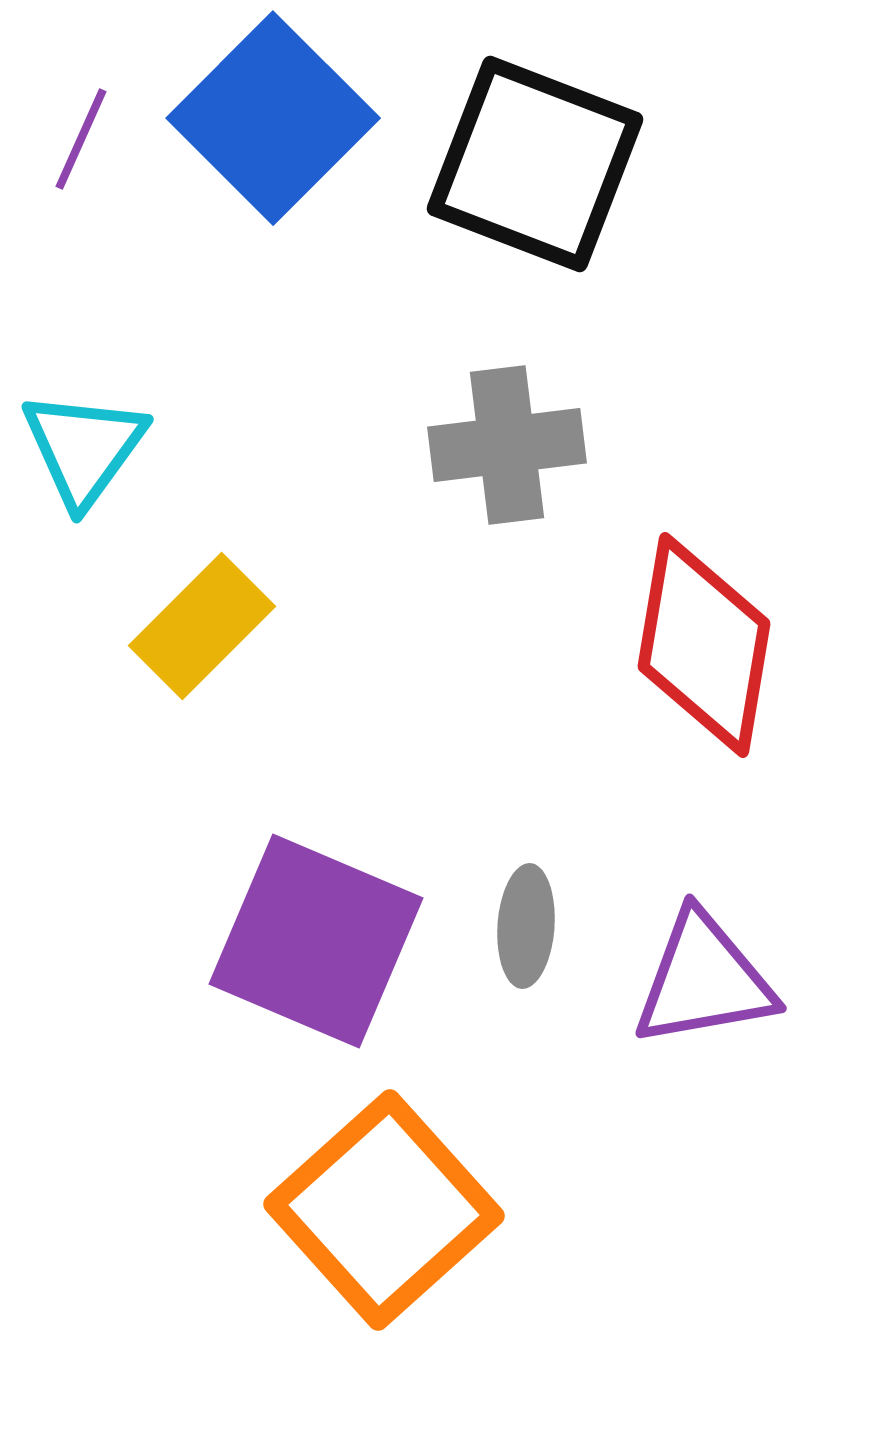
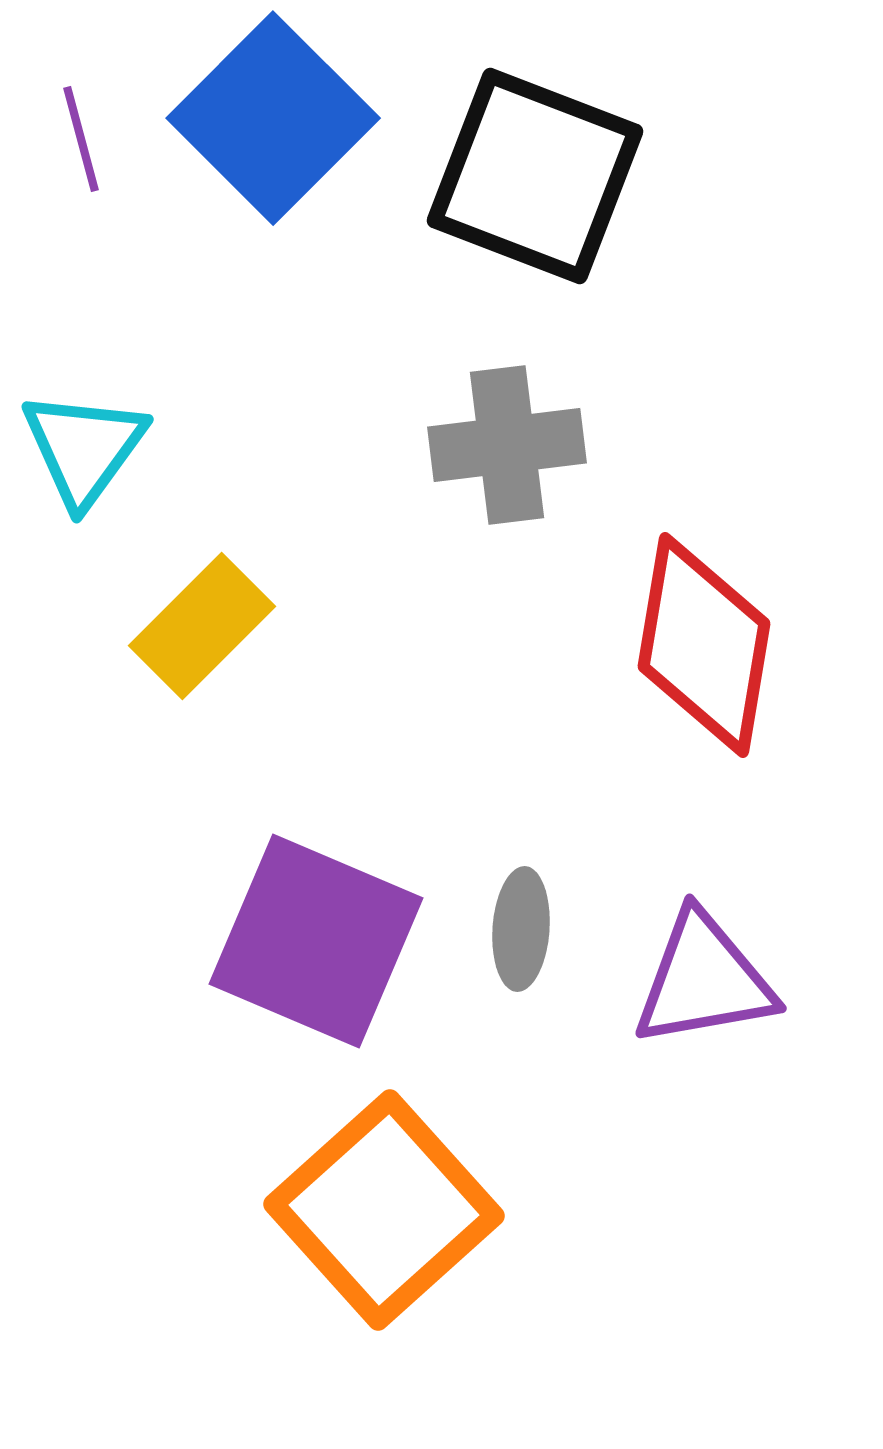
purple line: rotated 39 degrees counterclockwise
black square: moved 12 px down
gray ellipse: moved 5 px left, 3 px down
